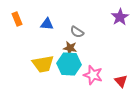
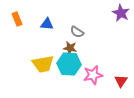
purple star: moved 1 px right, 4 px up; rotated 12 degrees counterclockwise
pink star: rotated 30 degrees counterclockwise
red triangle: rotated 16 degrees clockwise
